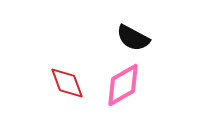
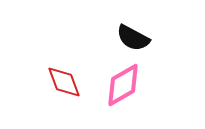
red diamond: moved 3 px left, 1 px up
